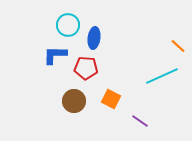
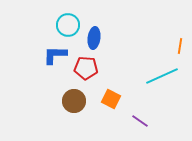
orange line: moved 2 px right; rotated 56 degrees clockwise
